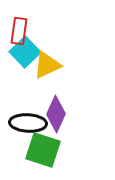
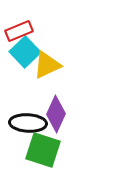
red rectangle: rotated 60 degrees clockwise
